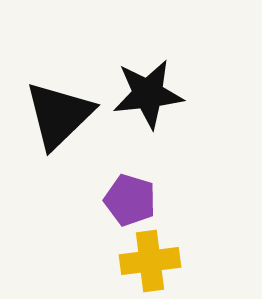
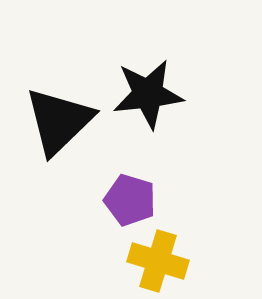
black triangle: moved 6 px down
yellow cross: moved 8 px right; rotated 24 degrees clockwise
